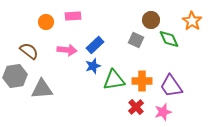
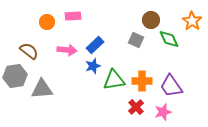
orange circle: moved 1 px right
